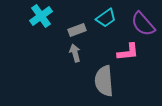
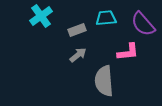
cyan trapezoid: rotated 150 degrees counterclockwise
gray arrow: moved 3 px right, 2 px down; rotated 66 degrees clockwise
